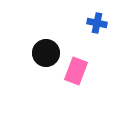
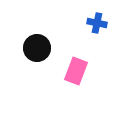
black circle: moved 9 px left, 5 px up
